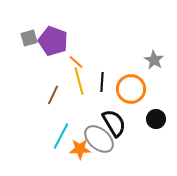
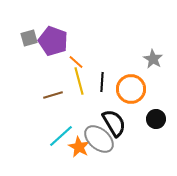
gray star: moved 1 px left, 1 px up
brown line: rotated 48 degrees clockwise
cyan line: rotated 20 degrees clockwise
orange star: moved 1 px left, 2 px up; rotated 30 degrees clockwise
